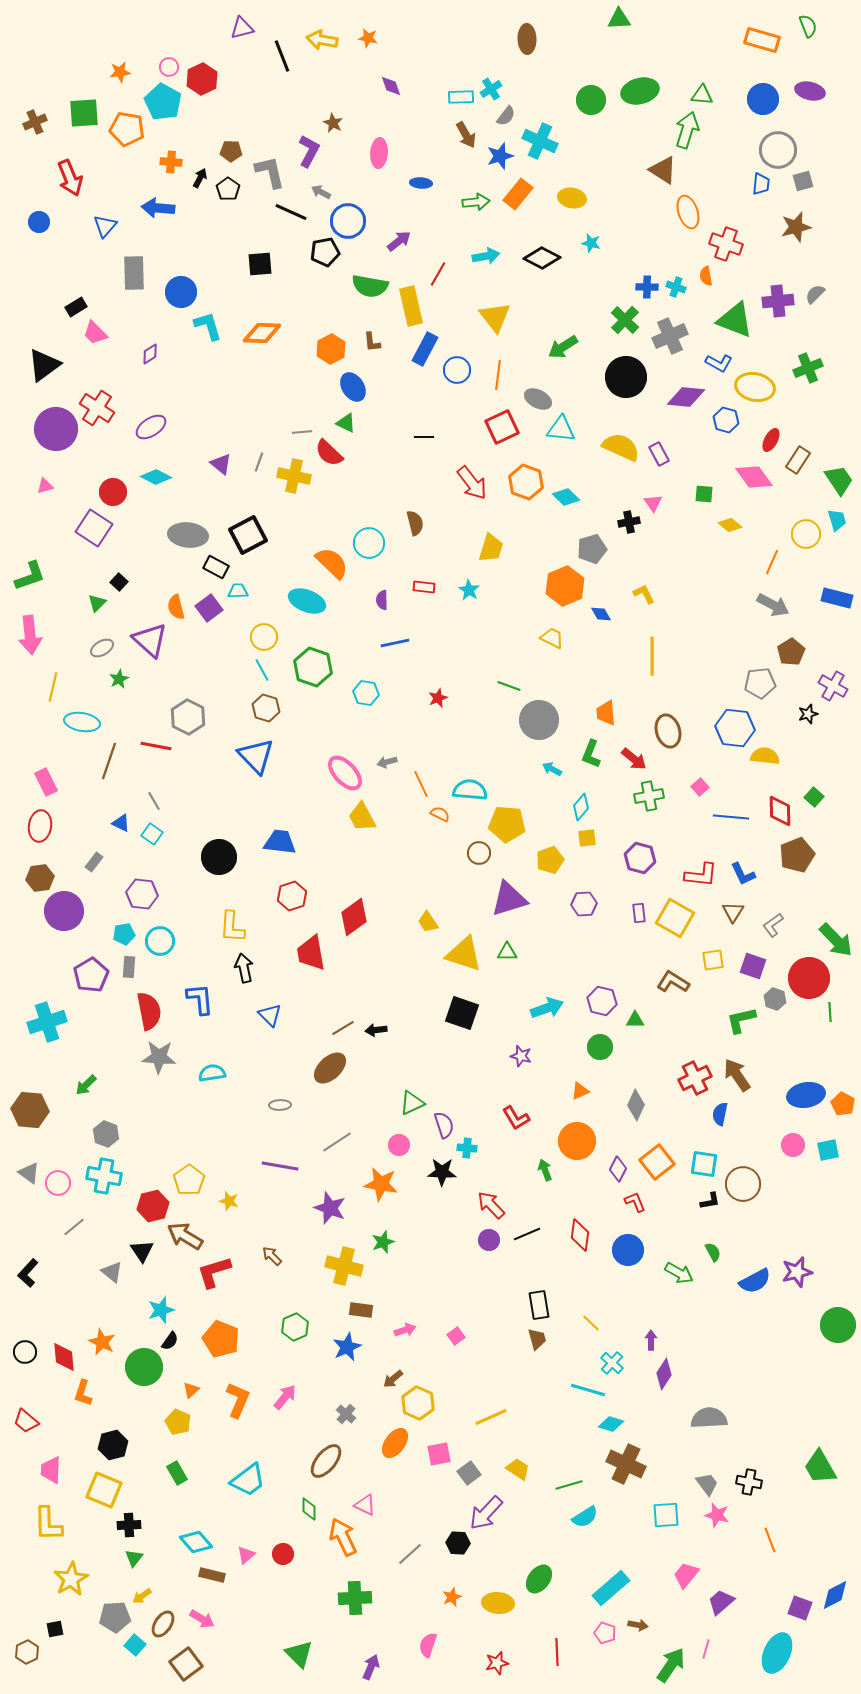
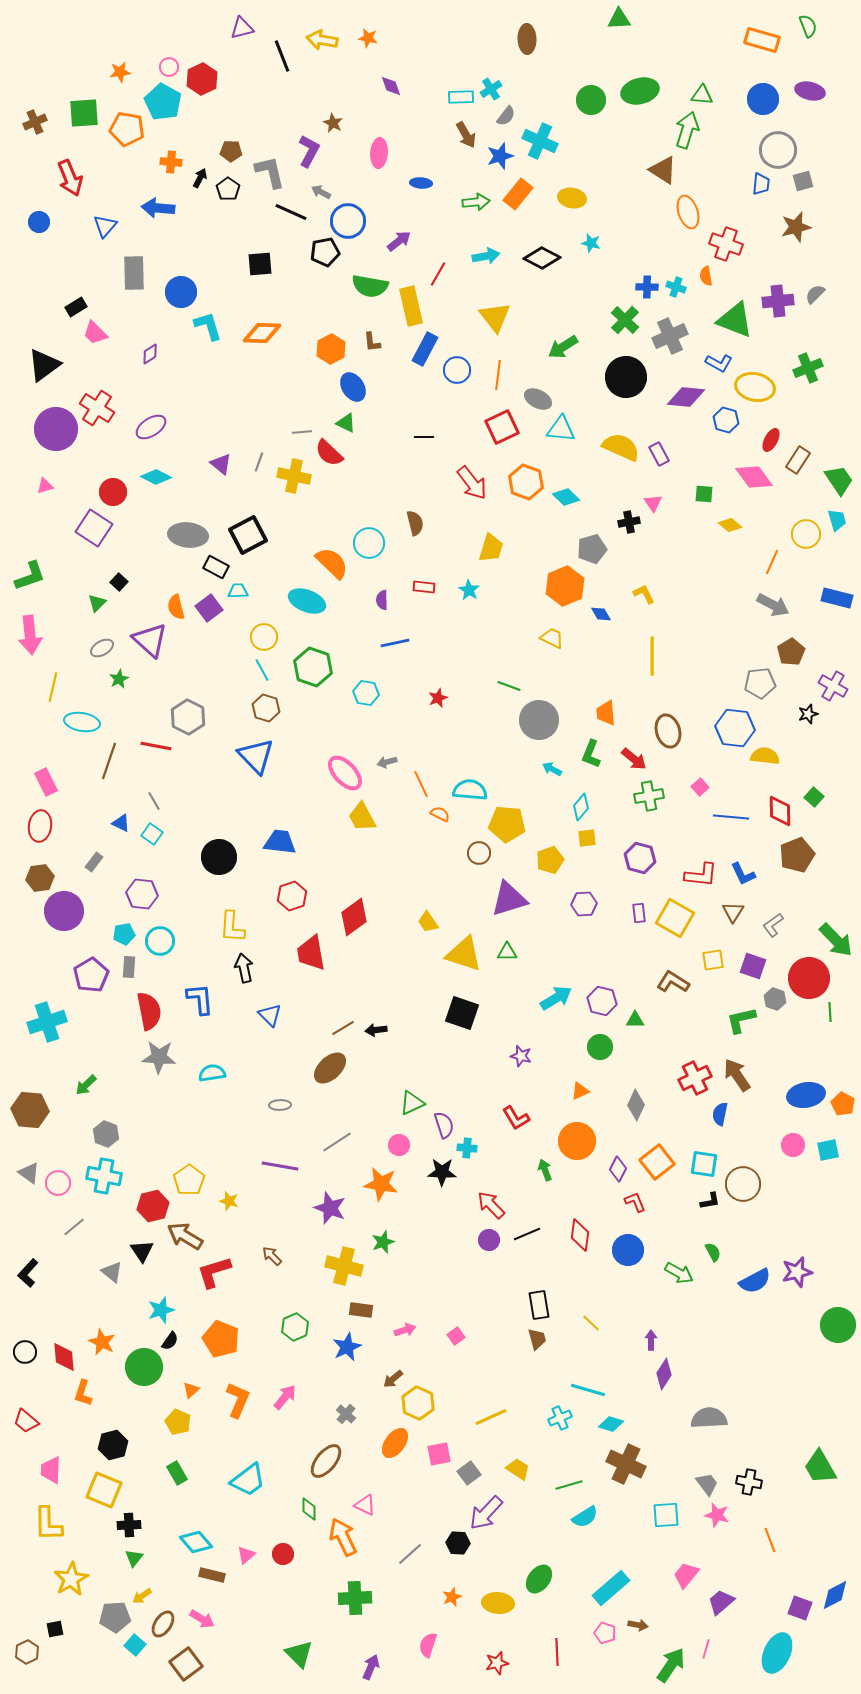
cyan arrow at (547, 1008): moved 9 px right, 10 px up; rotated 12 degrees counterclockwise
cyan cross at (612, 1363): moved 52 px left, 55 px down; rotated 25 degrees clockwise
